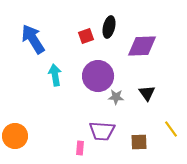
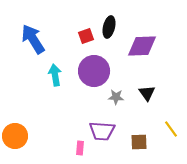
purple circle: moved 4 px left, 5 px up
